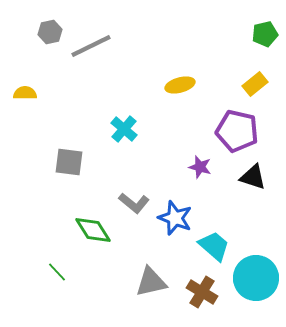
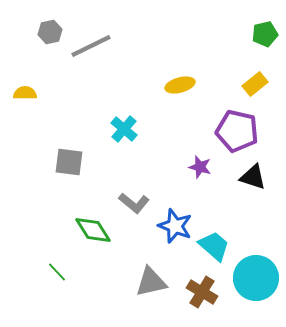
blue star: moved 8 px down
